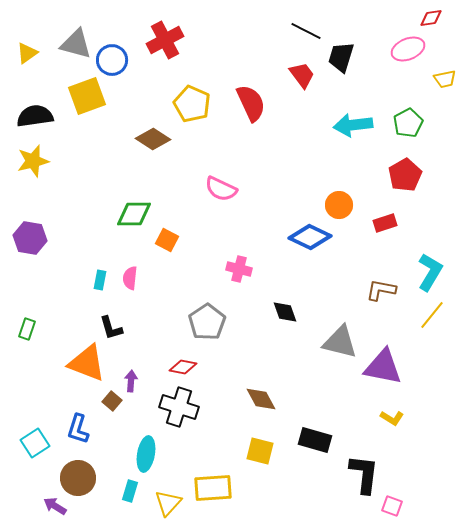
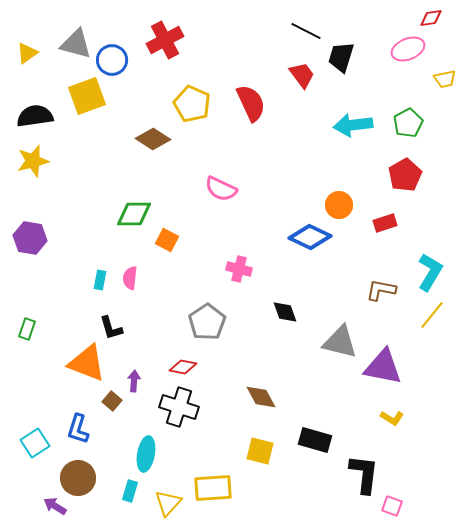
purple arrow at (131, 381): moved 3 px right
brown diamond at (261, 399): moved 2 px up
